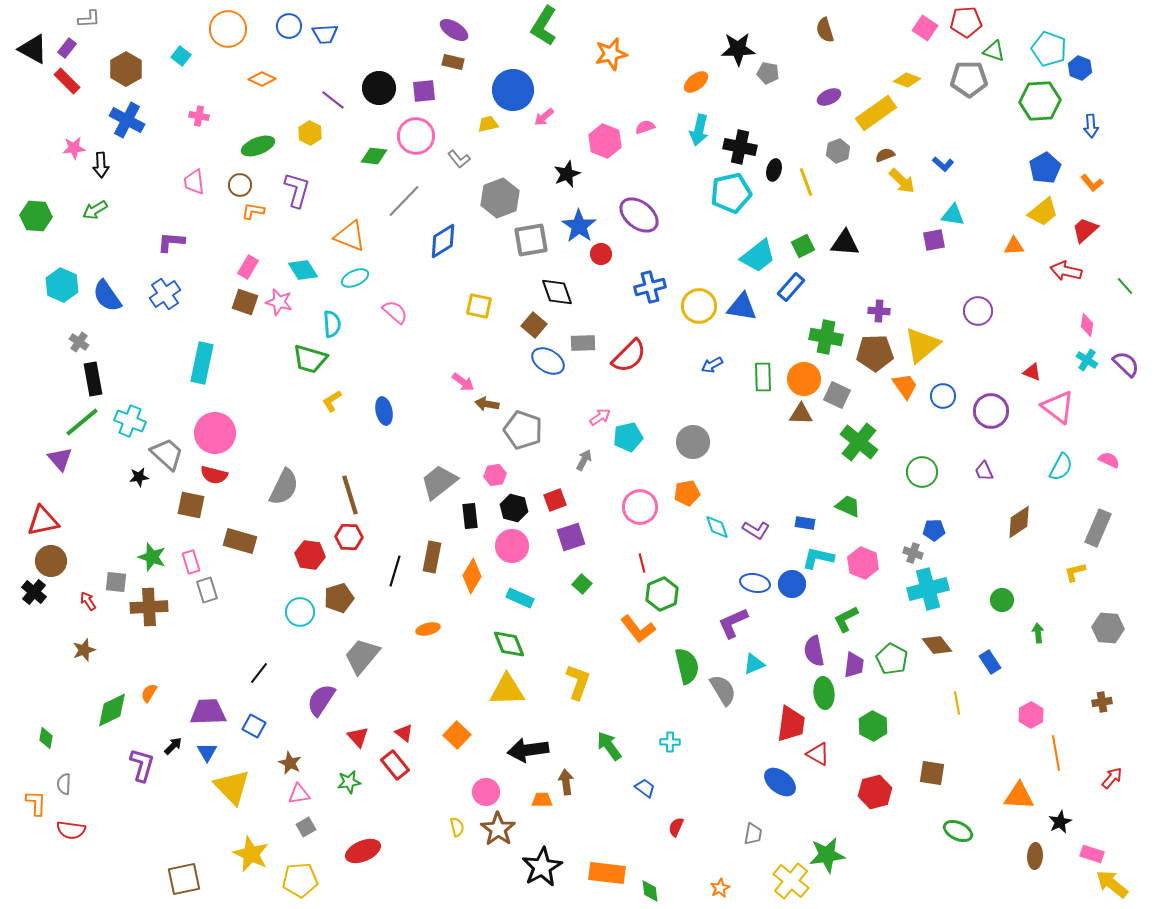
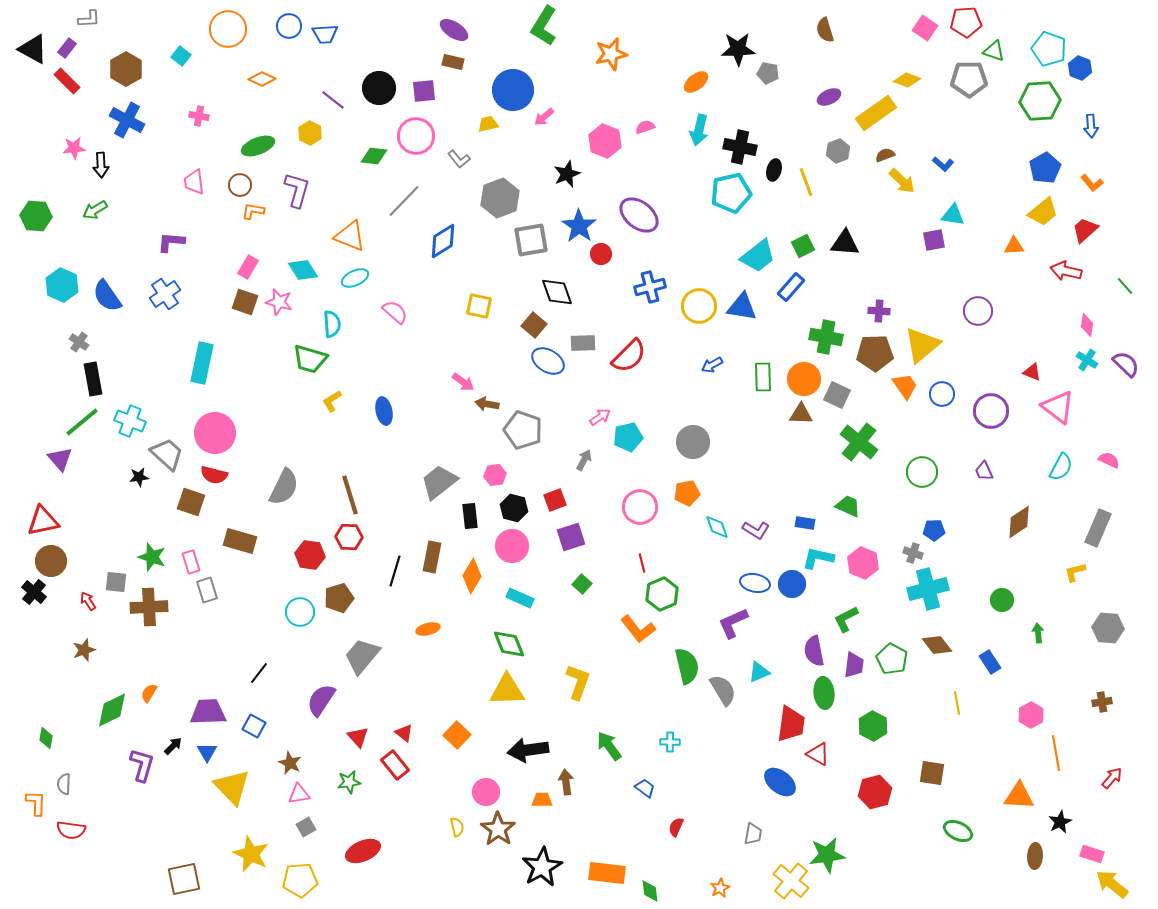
blue circle at (943, 396): moved 1 px left, 2 px up
brown square at (191, 505): moved 3 px up; rotated 8 degrees clockwise
cyan triangle at (754, 664): moved 5 px right, 8 px down
